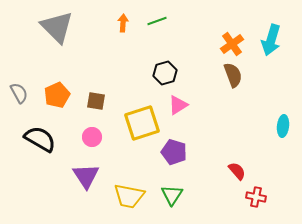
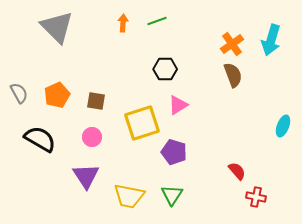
black hexagon: moved 4 px up; rotated 15 degrees clockwise
cyan ellipse: rotated 15 degrees clockwise
